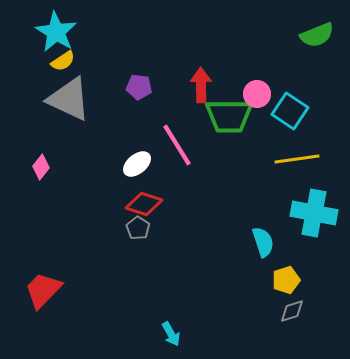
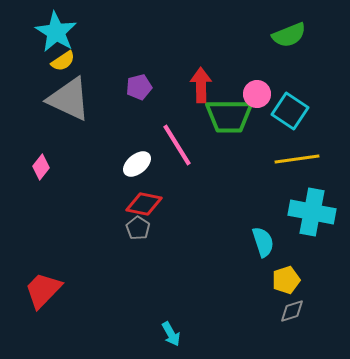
green semicircle: moved 28 px left
purple pentagon: rotated 20 degrees counterclockwise
red diamond: rotated 6 degrees counterclockwise
cyan cross: moved 2 px left, 1 px up
